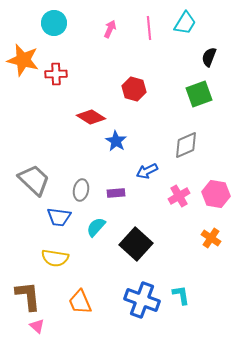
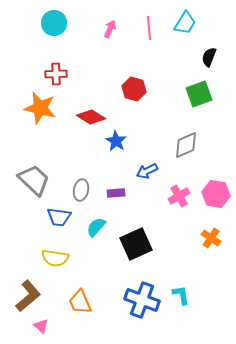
orange star: moved 17 px right, 48 px down
black square: rotated 24 degrees clockwise
brown L-shape: rotated 56 degrees clockwise
pink triangle: moved 4 px right
